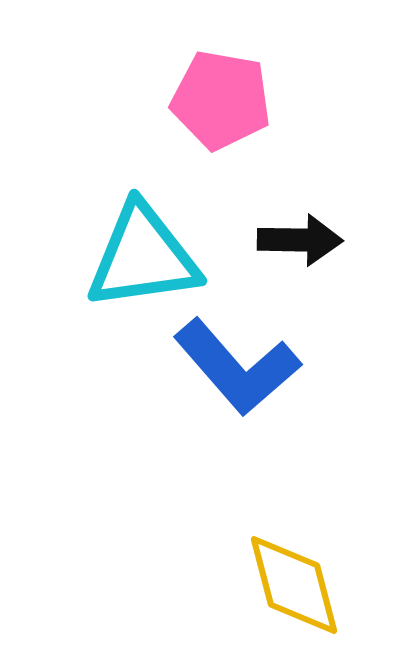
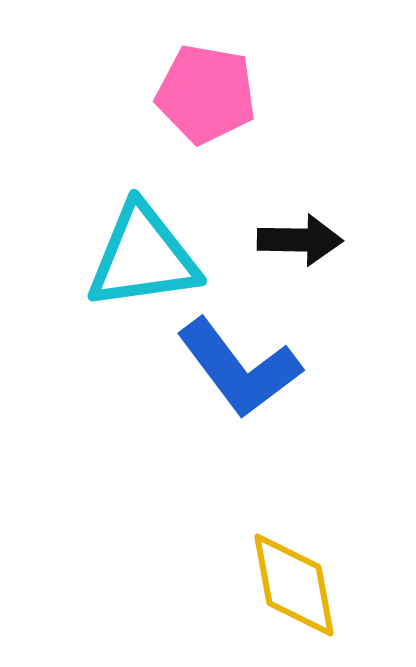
pink pentagon: moved 15 px left, 6 px up
blue L-shape: moved 2 px right, 1 px down; rotated 4 degrees clockwise
yellow diamond: rotated 4 degrees clockwise
